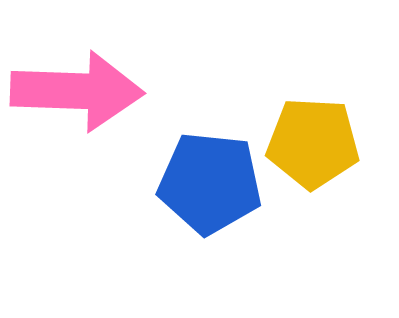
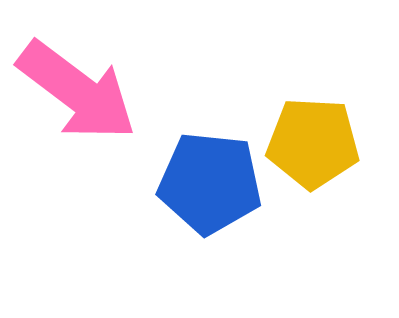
pink arrow: rotated 35 degrees clockwise
